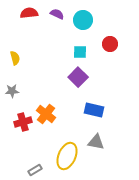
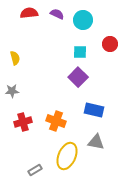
orange cross: moved 10 px right, 7 px down; rotated 18 degrees counterclockwise
